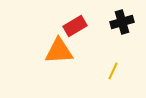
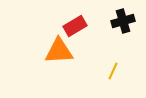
black cross: moved 1 px right, 1 px up
